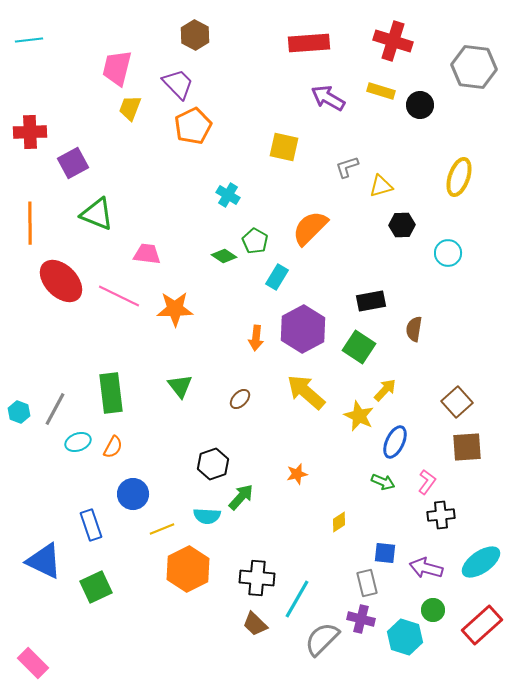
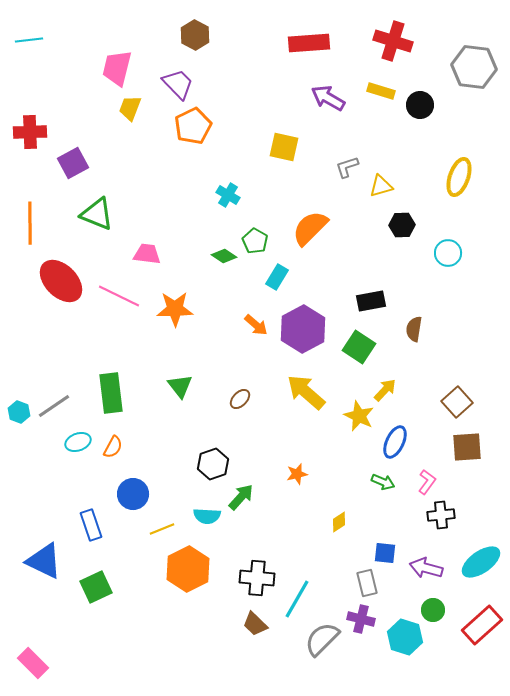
orange arrow at (256, 338): moved 13 px up; rotated 55 degrees counterclockwise
gray line at (55, 409): moved 1 px left, 3 px up; rotated 28 degrees clockwise
